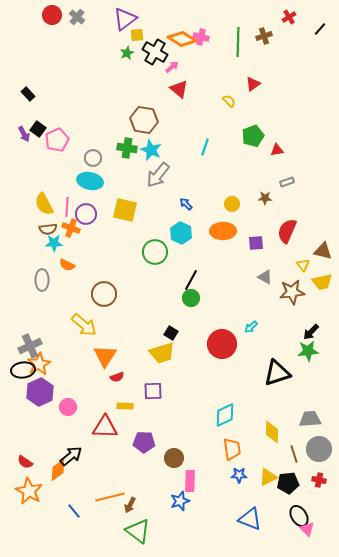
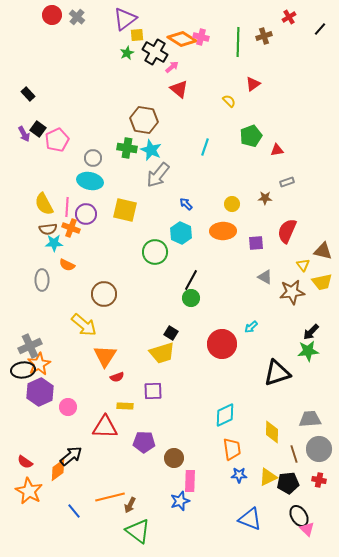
green pentagon at (253, 136): moved 2 px left
